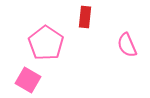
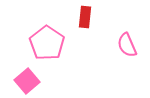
pink pentagon: moved 1 px right
pink square: moved 1 px left, 1 px down; rotated 20 degrees clockwise
